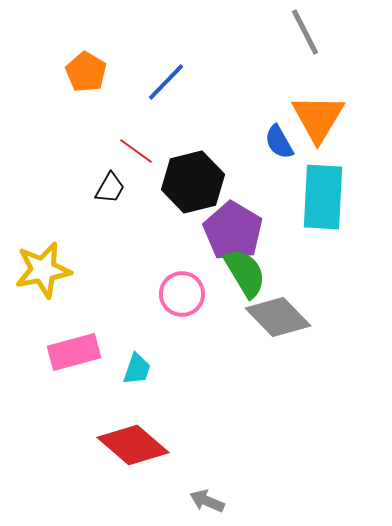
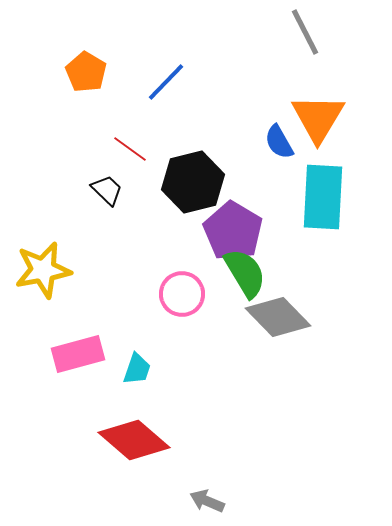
red line: moved 6 px left, 2 px up
black trapezoid: moved 3 px left, 2 px down; rotated 76 degrees counterclockwise
pink rectangle: moved 4 px right, 2 px down
red diamond: moved 1 px right, 5 px up
